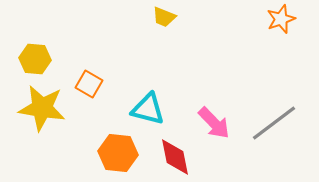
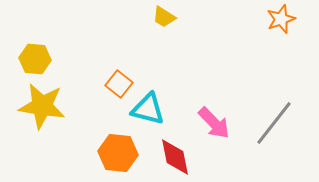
yellow trapezoid: rotated 10 degrees clockwise
orange square: moved 30 px right; rotated 8 degrees clockwise
yellow star: moved 2 px up
gray line: rotated 15 degrees counterclockwise
